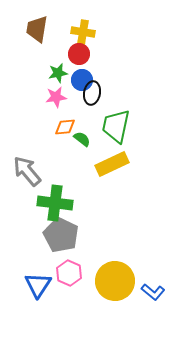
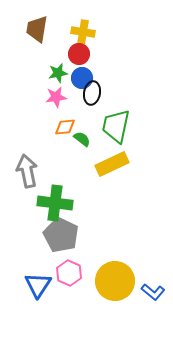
blue circle: moved 2 px up
gray arrow: rotated 28 degrees clockwise
